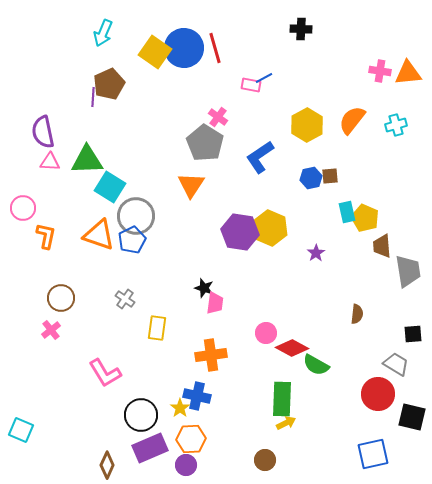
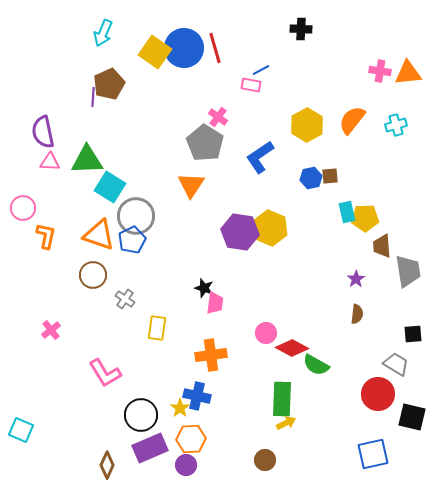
blue line at (264, 78): moved 3 px left, 8 px up
yellow pentagon at (365, 218): rotated 24 degrees counterclockwise
purple star at (316, 253): moved 40 px right, 26 px down
brown circle at (61, 298): moved 32 px right, 23 px up
